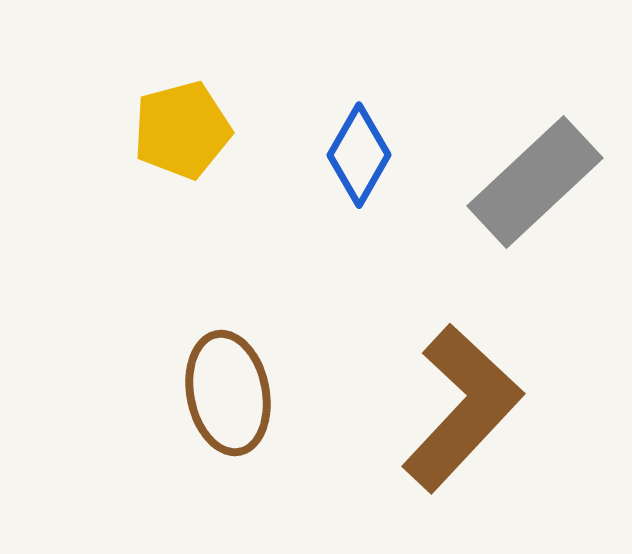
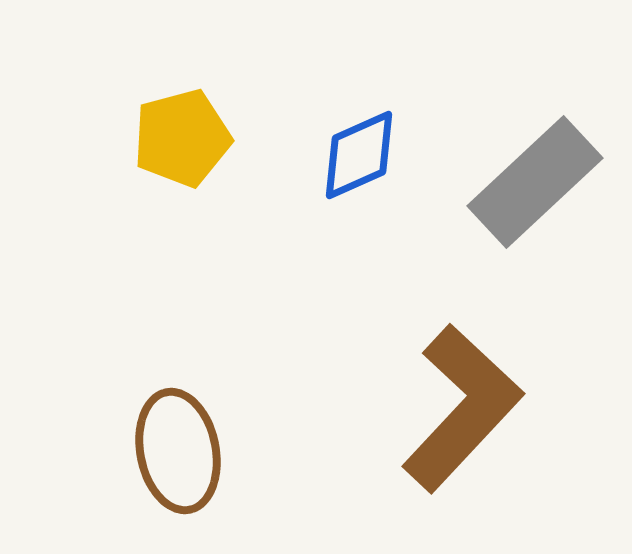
yellow pentagon: moved 8 px down
blue diamond: rotated 36 degrees clockwise
brown ellipse: moved 50 px left, 58 px down
